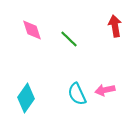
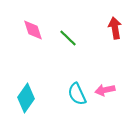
red arrow: moved 2 px down
pink diamond: moved 1 px right
green line: moved 1 px left, 1 px up
